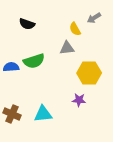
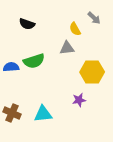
gray arrow: rotated 104 degrees counterclockwise
yellow hexagon: moved 3 px right, 1 px up
purple star: rotated 16 degrees counterclockwise
brown cross: moved 1 px up
